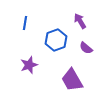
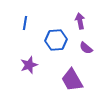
purple arrow: rotated 21 degrees clockwise
blue hexagon: rotated 15 degrees clockwise
